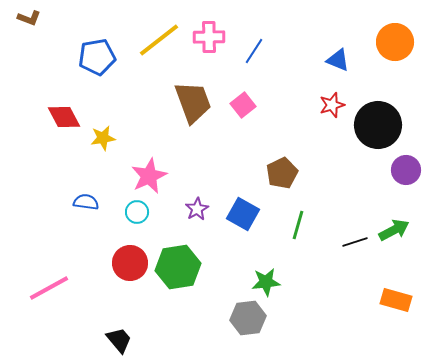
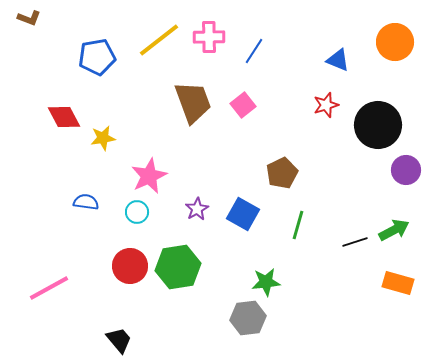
red star: moved 6 px left
red circle: moved 3 px down
orange rectangle: moved 2 px right, 17 px up
